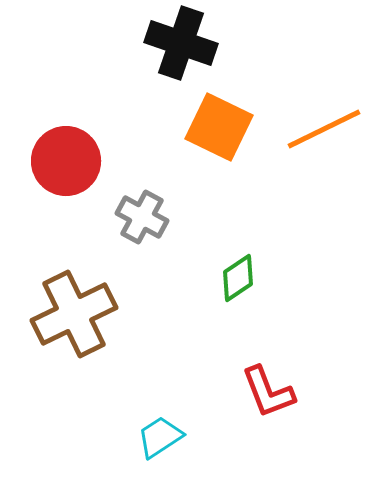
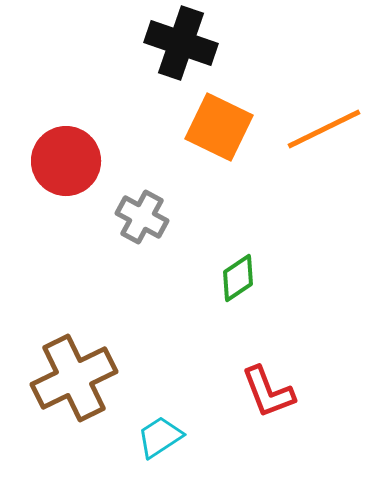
brown cross: moved 64 px down
